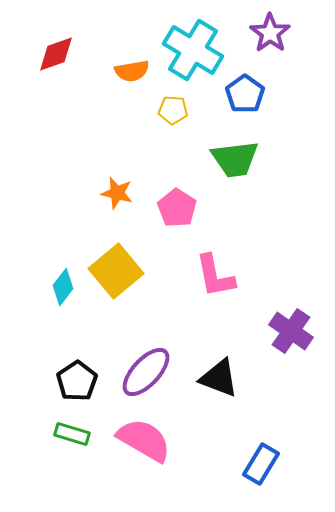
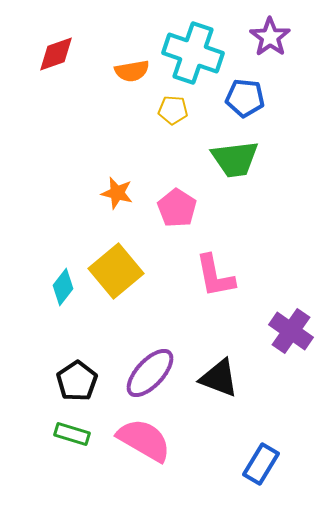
purple star: moved 4 px down
cyan cross: moved 3 px down; rotated 12 degrees counterclockwise
blue pentagon: moved 4 px down; rotated 30 degrees counterclockwise
purple ellipse: moved 4 px right, 1 px down
